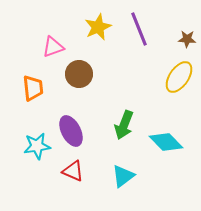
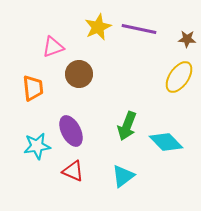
purple line: rotated 56 degrees counterclockwise
green arrow: moved 3 px right, 1 px down
